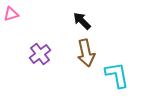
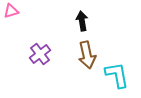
pink triangle: moved 3 px up
black arrow: rotated 36 degrees clockwise
brown arrow: moved 1 px right, 2 px down
